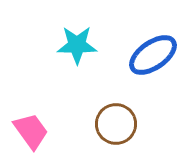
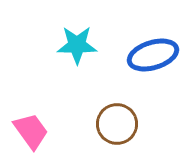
blue ellipse: rotated 18 degrees clockwise
brown circle: moved 1 px right
